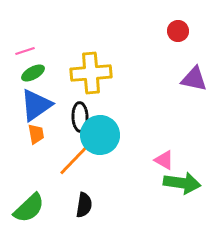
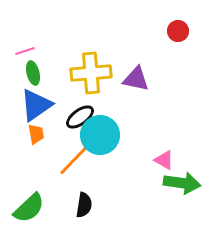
green ellipse: rotated 75 degrees counterclockwise
purple triangle: moved 58 px left
black ellipse: rotated 56 degrees clockwise
